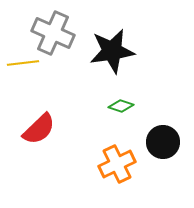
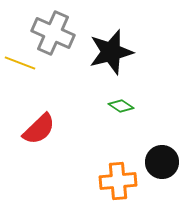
black star: moved 1 px left, 1 px down; rotated 6 degrees counterclockwise
yellow line: moved 3 px left; rotated 28 degrees clockwise
green diamond: rotated 15 degrees clockwise
black circle: moved 1 px left, 20 px down
orange cross: moved 1 px right, 17 px down; rotated 21 degrees clockwise
